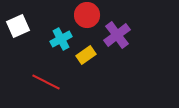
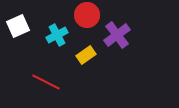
cyan cross: moved 4 px left, 4 px up
